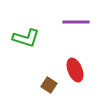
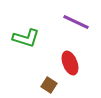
purple line: rotated 24 degrees clockwise
red ellipse: moved 5 px left, 7 px up
